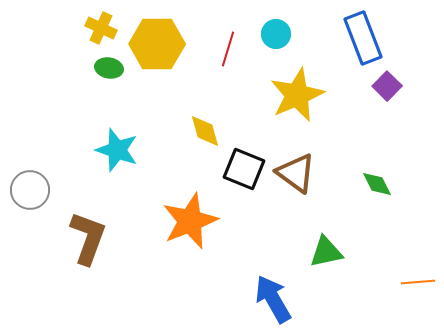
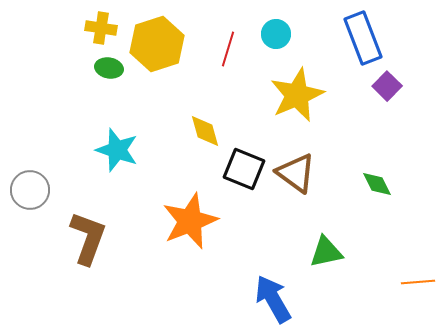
yellow cross: rotated 16 degrees counterclockwise
yellow hexagon: rotated 18 degrees counterclockwise
